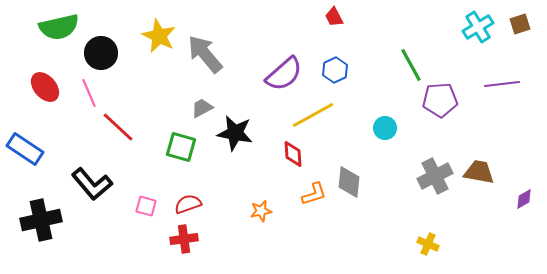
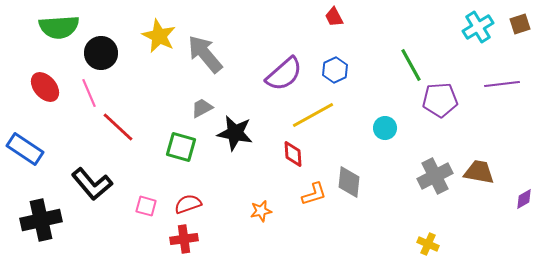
green semicircle: rotated 9 degrees clockwise
